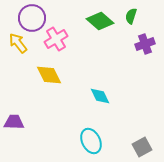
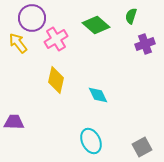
green diamond: moved 4 px left, 4 px down
yellow diamond: moved 7 px right, 5 px down; rotated 40 degrees clockwise
cyan diamond: moved 2 px left, 1 px up
